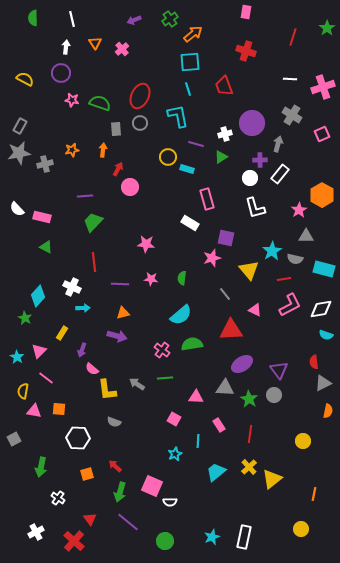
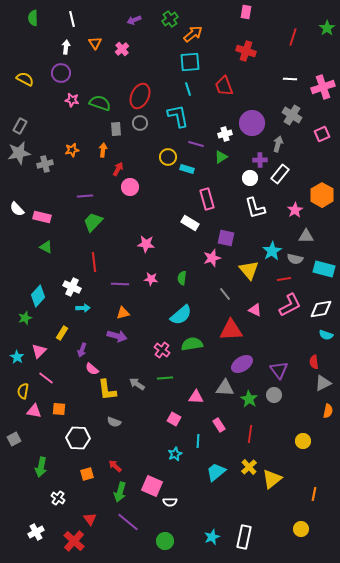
pink star at (299, 210): moved 4 px left
green star at (25, 318): rotated 24 degrees clockwise
